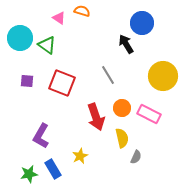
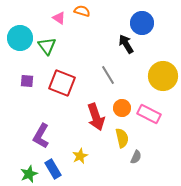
green triangle: moved 1 px down; rotated 18 degrees clockwise
green star: rotated 12 degrees counterclockwise
